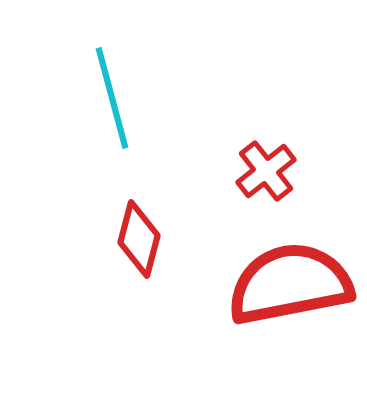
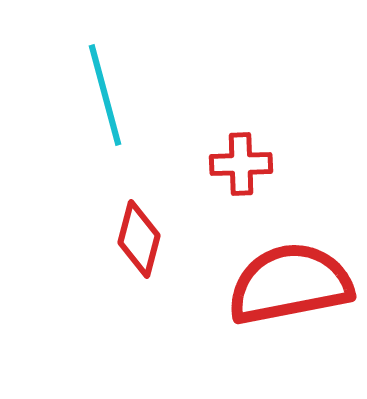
cyan line: moved 7 px left, 3 px up
red cross: moved 25 px left, 7 px up; rotated 36 degrees clockwise
